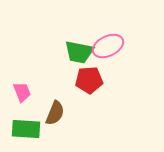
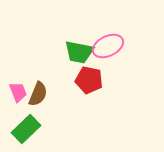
red pentagon: rotated 16 degrees clockwise
pink trapezoid: moved 4 px left
brown semicircle: moved 17 px left, 19 px up
green rectangle: rotated 48 degrees counterclockwise
